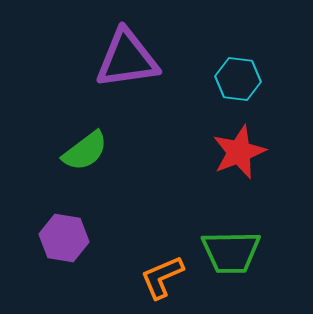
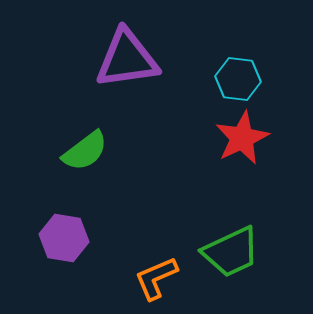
red star: moved 3 px right, 14 px up; rotated 4 degrees counterclockwise
green trapezoid: rotated 24 degrees counterclockwise
orange L-shape: moved 6 px left, 1 px down
